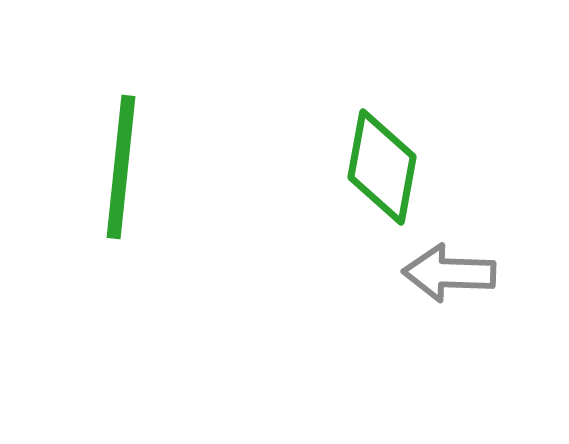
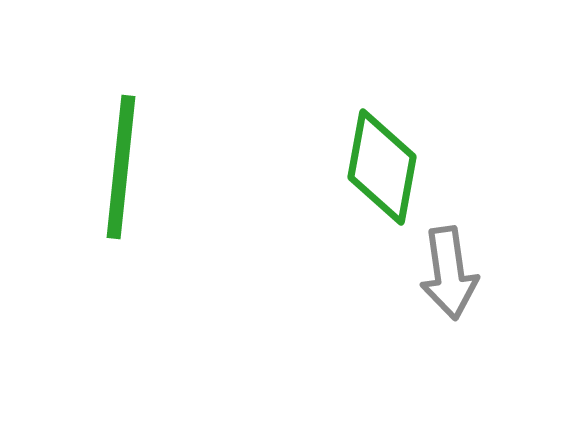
gray arrow: rotated 100 degrees counterclockwise
